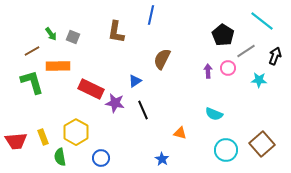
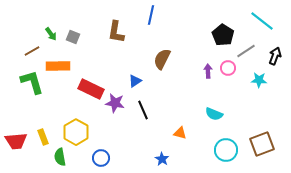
brown square: rotated 20 degrees clockwise
